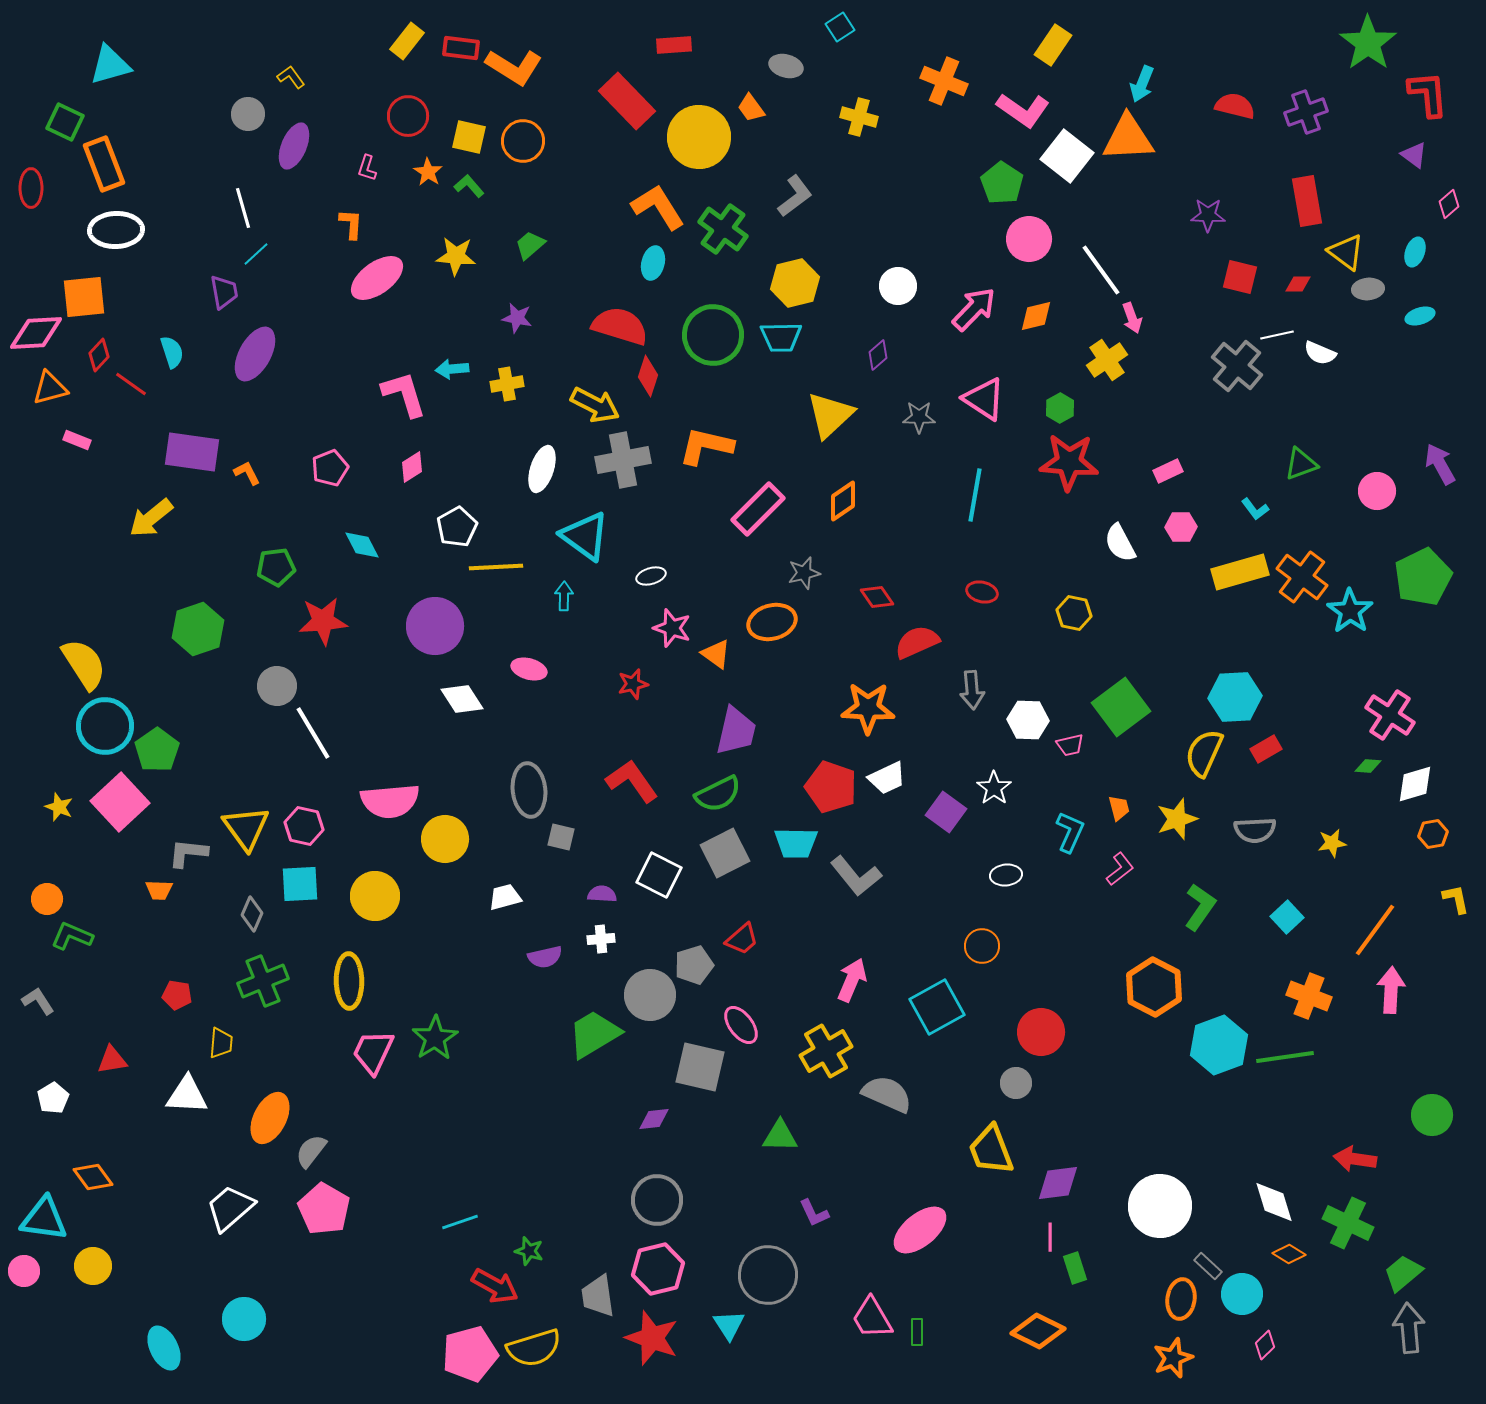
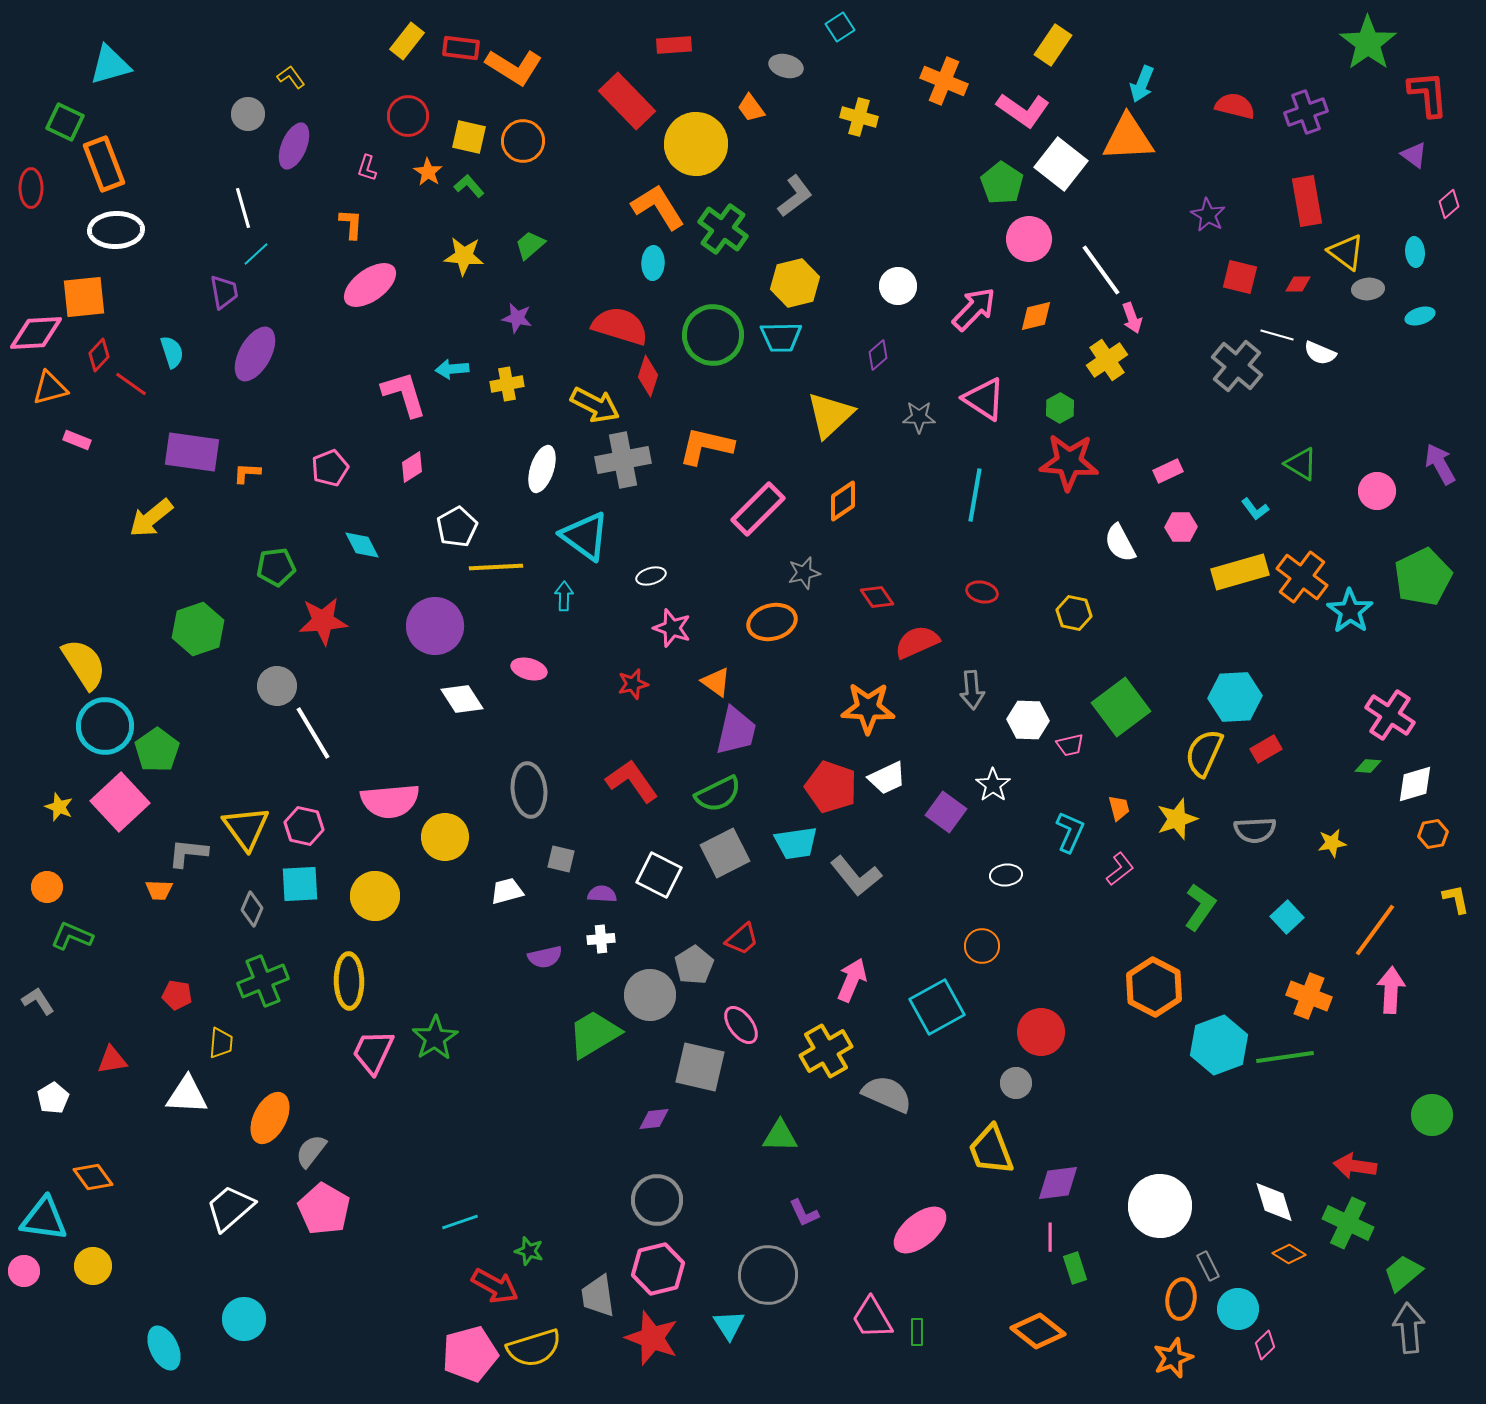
yellow circle at (699, 137): moved 3 px left, 7 px down
white square at (1067, 156): moved 6 px left, 8 px down
purple star at (1208, 215): rotated 28 degrees clockwise
cyan ellipse at (1415, 252): rotated 24 degrees counterclockwise
yellow star at (456, 256): moved 8 px right
cyan ellipse at (653, 263): rotated 12 degrees counterclockwise
pink ellipse at (377, 278): moved 7 px left, 7 px down
white line at (1277, 335): rotated 28 degrees clockwise
green triangle at (1301, 464): rotated 51 degrees clockwise
orange L-shape at (247, 473): rotated 60 degrees counterclockwise
orange triangle at (716, 654): moved 28 px down
white star at (994, 788): moved 1 px left, 3 px up
gray square at (561, 837): moved 22 px down
yellow circle at (445, 839): moved 2 px up
cyan trapezoid at (796, 843): rotated 9 degrees counterclockwise
white trapezoid at (505, 897): moved 2 px right, 6 px up
orange circle at (47, 899): moved 12 px up
gray diamond at (252, 914): moved 5 px up
gray pentagon at (694, 965): rotated 15 degrees counterclockwise
red arrow at (1355, 1159): moved 7 px down
purple L-shape at (814, 1213): moved 10 px left
gray rectangle at (1208, 1266): rotated 20 degrees clockwise
cyan circle at (1242, 1294): moved 4 px left, 15 px down
orange diamond at (1038, 1331): rotated 12 degrees clockwise
